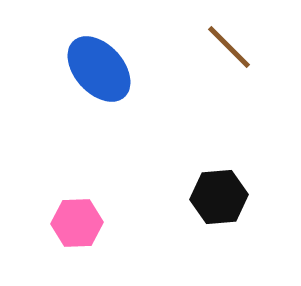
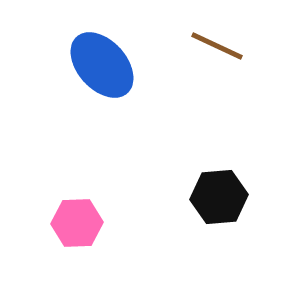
brown line: moved 12 px left, 1 px up; rotated 20 degrees counterclockwise
blue ellipse: moved 3 px right, 4 px up
